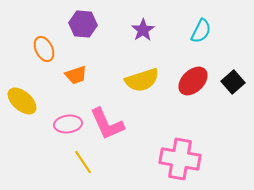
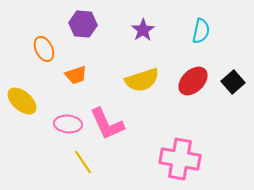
cyan semicircle: rotated 15 degrees counterclockwise
pink ellipse: rotated 12 degrees clockwise
